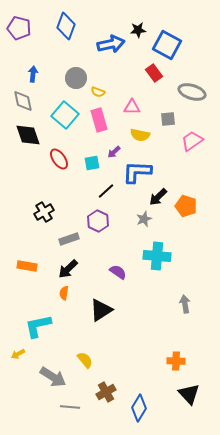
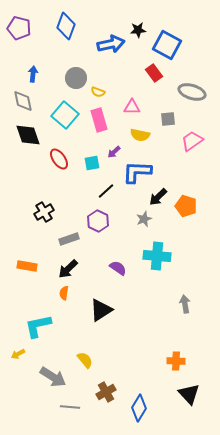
purple semicircle at (118, 272): moved 4 px up
